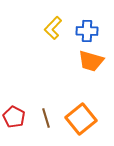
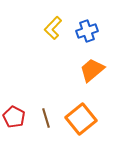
blue cross: rotated 20 degrees counterclockwise
orange trapezoid: moved 1 px right, 9 px down; rotated 124 degrees clockwise
